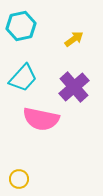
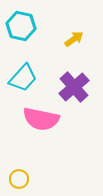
cyan hexagon: rotated 24 degrees clockwise
